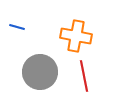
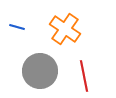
orange cross: moved 11 px left, 7 px up; rotated 24 degrees clockwise
gray circle: moved 1 px up
